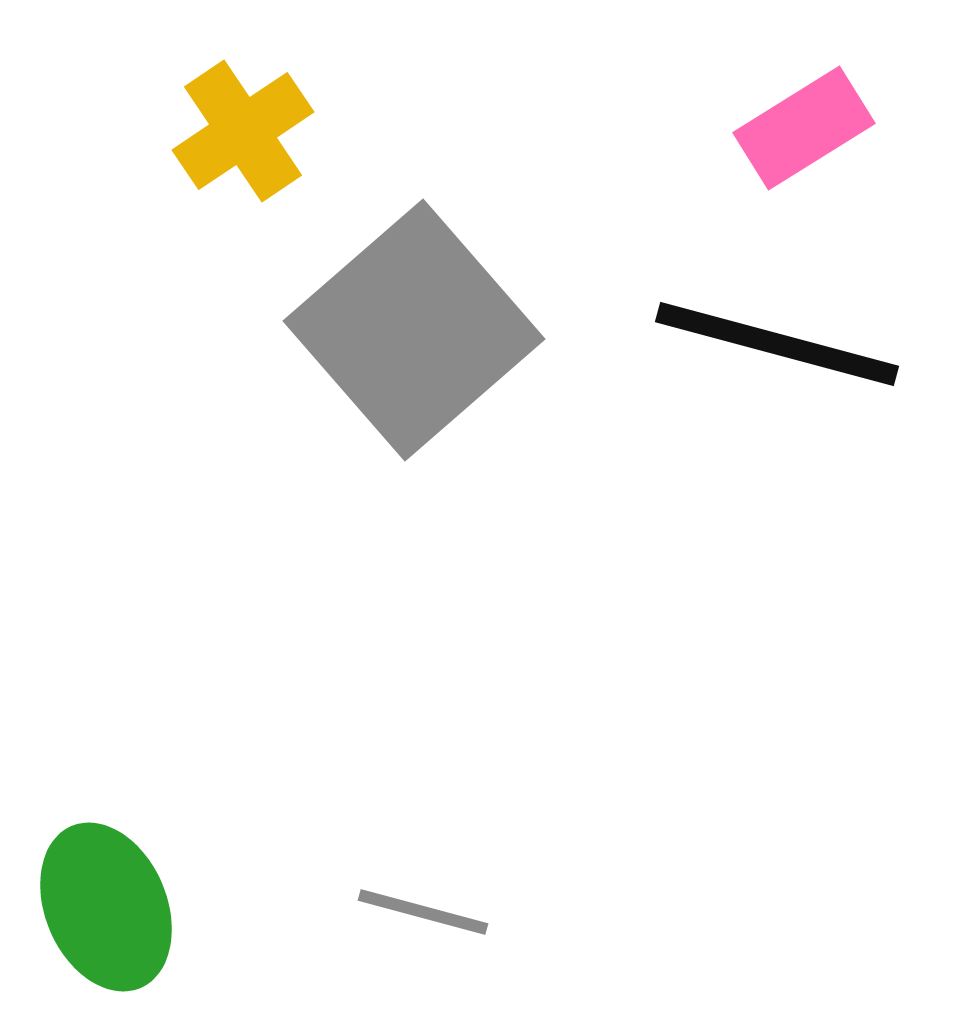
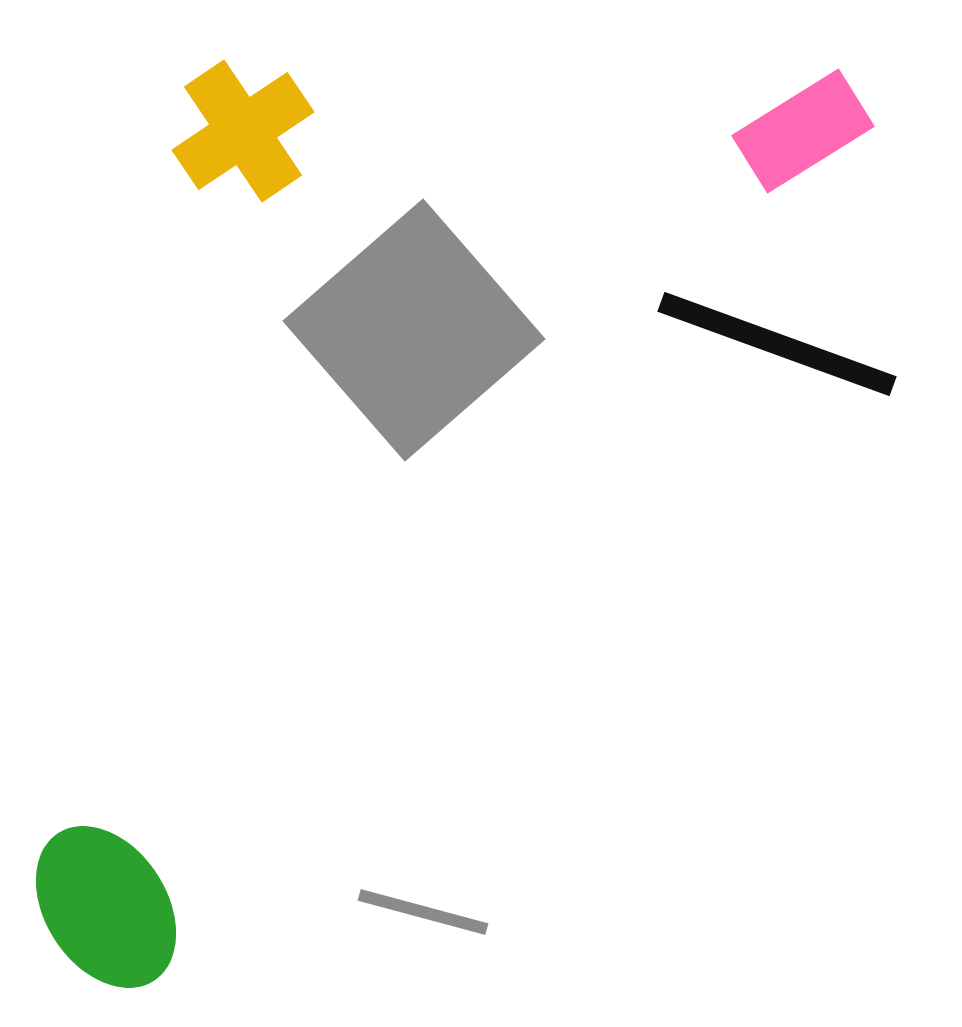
pink rectangle: moved 1 px left, 3 px down
black line: rotated 5 degrees clockwise
green ellipse: rotated 10 degrees counterclockwise
